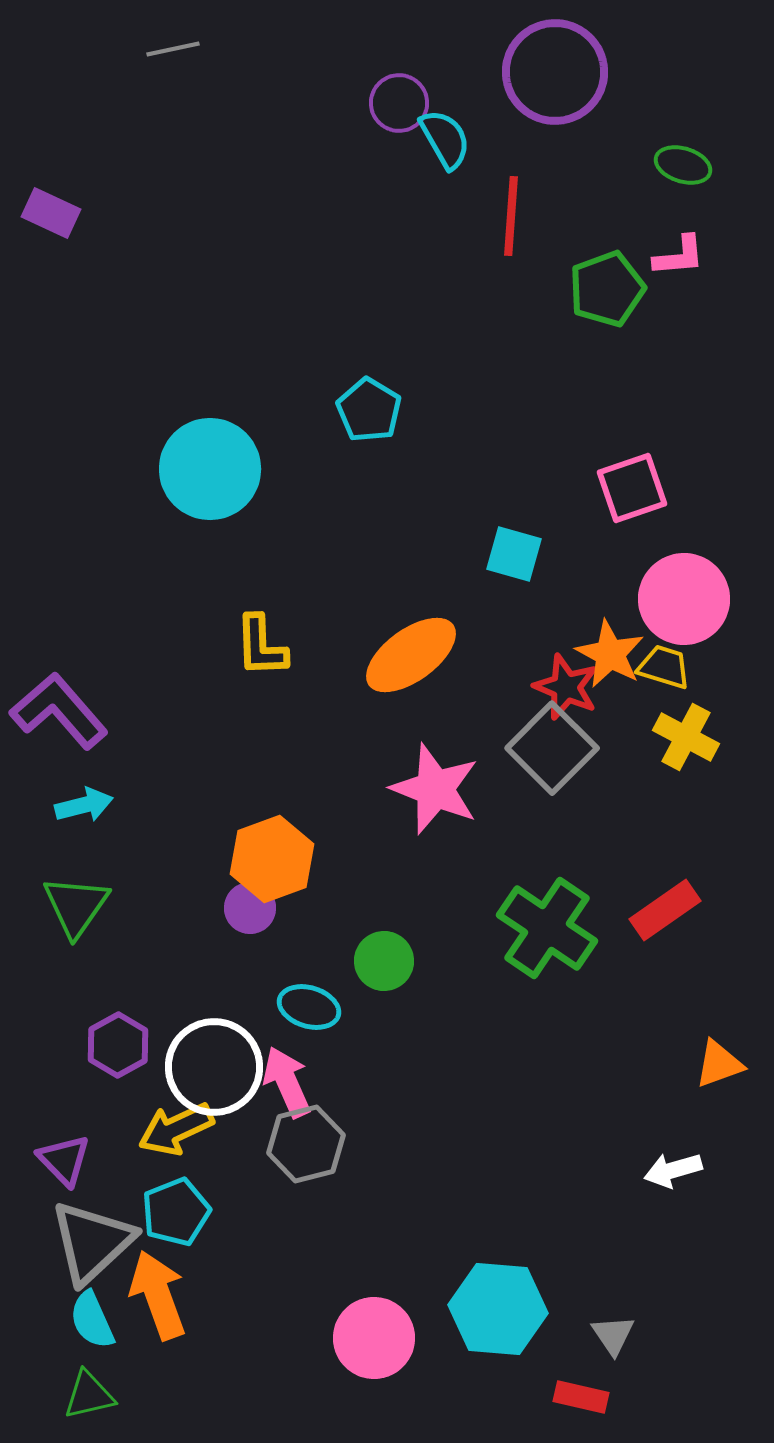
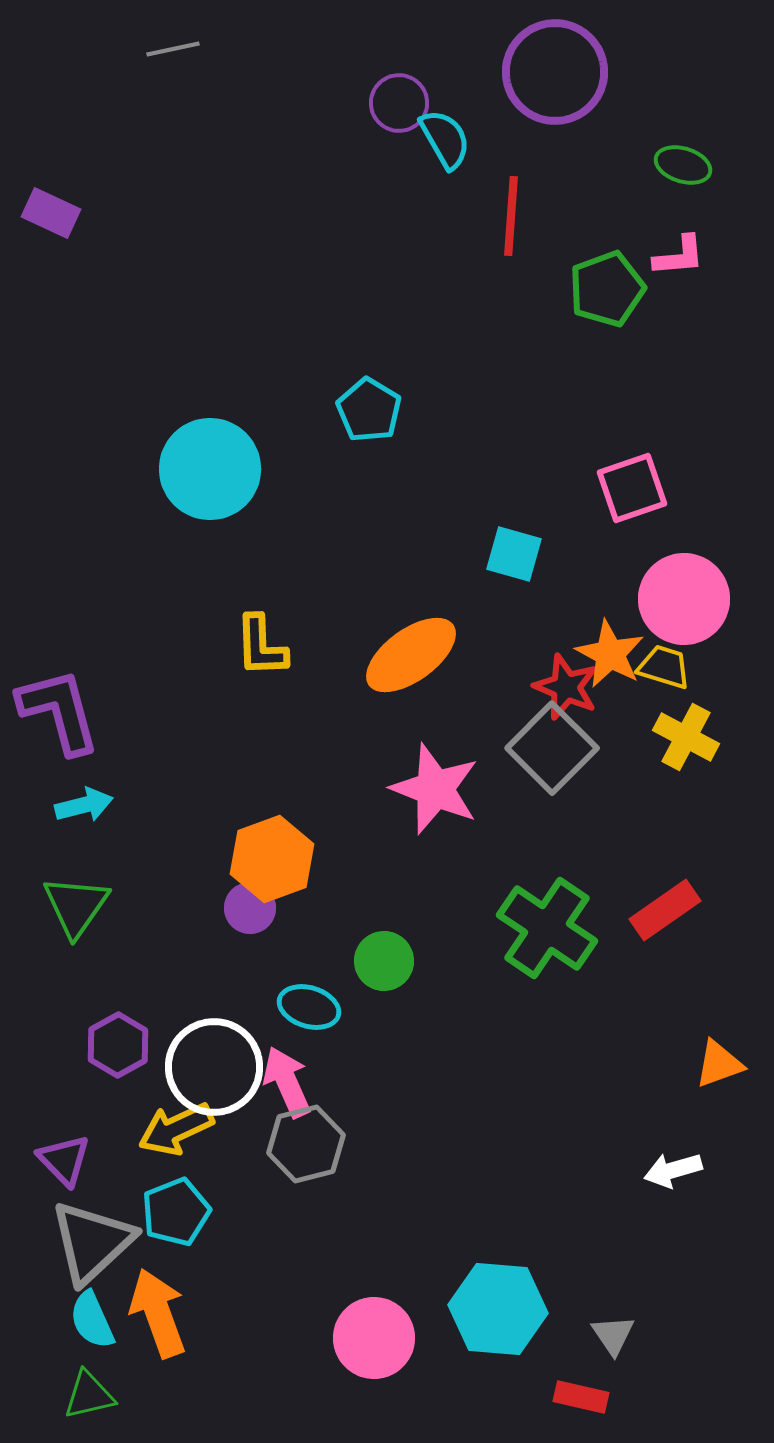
purple L-shape at (59, 711): rotated 26 degrees clockwise
orange arrow at (158, 1295): moved 18 px down
